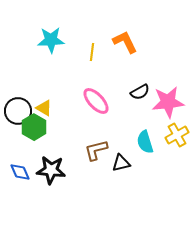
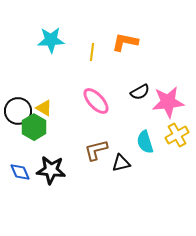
orange L-shape: rotated 52 degrees counterclockwise
